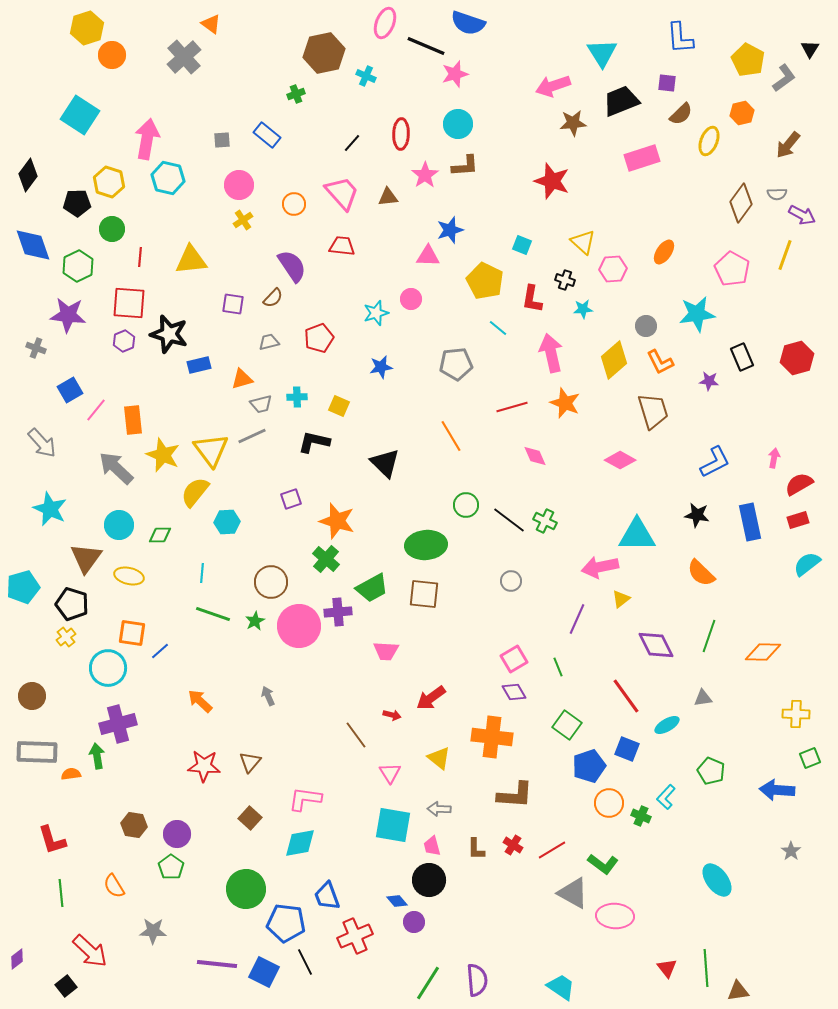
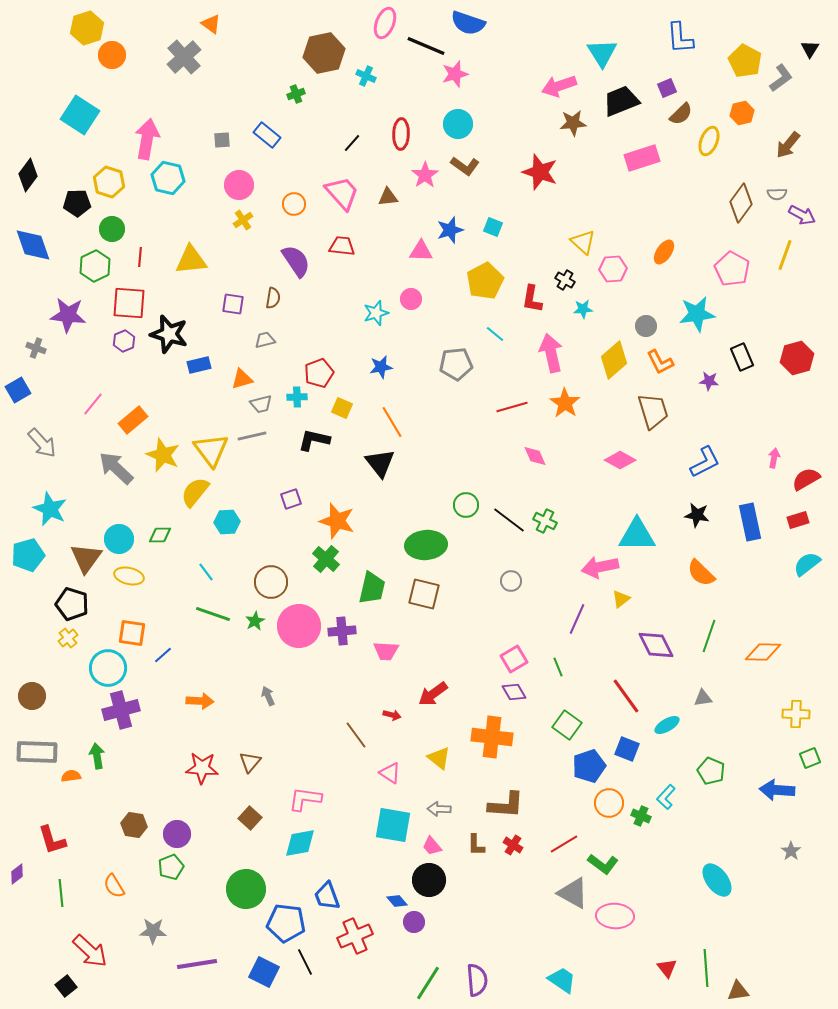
yellow pentagon at (748, 60): moved 3 px left, 1 px down
gray L-shape at (784, 78): moved 3 px left
purple square at (667, 83): moved 5 px down; rotated 30 degrees counterclockwise
pink arrow at (553, 86): moved 6 px right
brown L-shape at (465, 166): rotated 40 degrees clockwise
red star at (552, 181): moved 12 px left, 9 px up
cyan square at (522, 245): moved 29 px left, 18 px up
pink triangle at (428, 256): moved 7 px left, 5 px up
green hexagon at (78, 266): moved 17 px right
purple semicircle at (292, 266): moved 4 px right, 5 px up
black cross at (565, 280): rotated 12 degrees clockwise
yellow pentagon at (485, 281): rotated 18 degrees clockwise
brown semicircle at (273, 298): rotated 35 degrees counterclockwise
cyan line at (498, 328): moved 3 px left, 6 px down
red pentagon at (319, 338): moved 35 px down
gray trapezoid at (269, 342): moved 4 px left, 2 px up
blue square at (70, 390): moved 52 px left
orange star at (565, 403): rotated 12 degrees clockwise
yellow square at (339, 406): moved 3 px right, 2 px down
pink line at (96, 410): moved 3 px left, 6 px up
orange rectangle at (133, 420): rotated 56 degrees clockwise
gray line at (252, 436): rotated 12 degrees clockwise
orange line at (451, 436): moved 59 px left, 14 px up
black L-shape at (314, 442): moved 2 px up
blue L-shape at (715, 462): moved 10 px left
black triangle at (385, 463): moved 5 px left; rotated 8 degrees clockwise
red semicircle at (799, 484): moved 7 px right, 5 px up
cyan circle at (119, 525): moved 14 px down
cyan line at (202, 573): moved 4 px right, 1 px up; rotated 42 degrees counterclockwise
cyan pentagon at (23, 587): moved 5 px right, 32 px up
green trapezoid at (372, 588): rotated 48 degrees counterclockwise
brown square at (424, 594): rotated 8 degrees clockwise
purple cross at (338, 612): moved 4 px right, 19 px down
yellow cross at (66, 637): moved 2 px right, 1 px down
blue line at (160, 651): moved 3 px right, 4 px down
red arrow at (431, 698): moved 2 px right, 4 px up
orange arrow at (200, 701): rotated 140 degrees clockwise
purple cross at (118, 724): moved 3 px right, 14 px up
red star at (204, 766): moved 2 px left, 2 px down
pink triangle at (390, 773): rotated 25 degrees counterclockwise
orange semicircle at (71, 774): moved 2 px down
brown L-shape at (515, 795): moved 9 px left, 10 px down
pink trapezoid at (432, 846): rotated 25 degrees counterclockwise
brown L-shape at (476, 849): moved 4 px up
red line at (552, 850): moved 12 px right, 6 px up
green pentagon at (171, 867): rotated 15 degrees clockwise
purple diamond at (17, 959): moved 85 px up
purple line at (217, 964): moved 20 px left; rotated 15 degrees counterclockwise
cyan trapezoid at (561, 987): moved 1 px right, 7 px up
